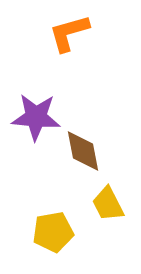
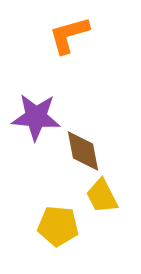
orange L-shape: moved 2 px down
yellow trapezoid: moved 6 px left, 8 px up
yellow pentagon: moved 5 px right, 6 px up; rotated 15 degrees clockwise
